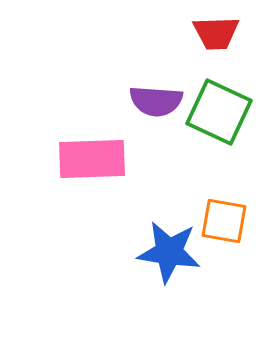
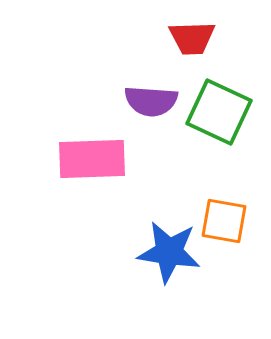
red trapezoid: moved 24 px left, 5 px down
purple semicircle: moved 5 px left
